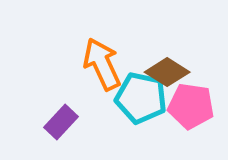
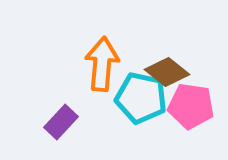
orange arrow: rotated 30 degrees clockwise
brown diamond: rotated 6 degrees clockwise
